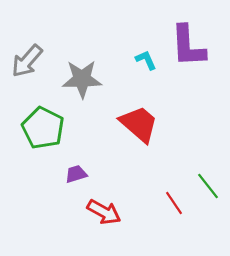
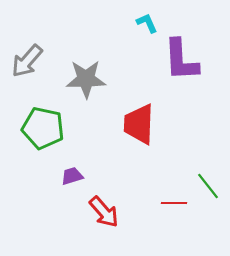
purple L-shape: moved 7 px left, 14 px down
cyan L-shape: moved 1 px right, 37 px up
gray star: moved 4 px right
red trapezoid: rotated 129 degrees counterclockwise
green pentagon: rotated 15 degrees counterclockwise
purple trapezoid: moved 4 px left, 2 px down
red line: rotated 55 degrees counterclockwise
red arrow: rotated 20 degrees clockwise
